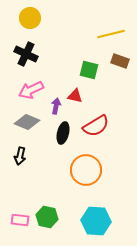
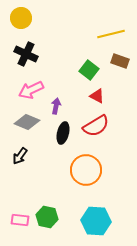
yellow circle: moved 9 px left
green square: rotated 24 degrees clockwise
red triangle: moved 22 px right; rotated 14 degrees clockwise
black arrow: rotated 24 degrees clockwise
